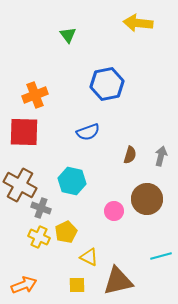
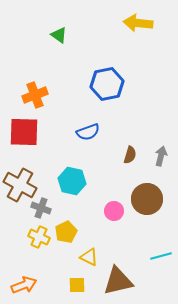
green triangle: moved 9 px left; rotated 18 degrees counterclockwise
